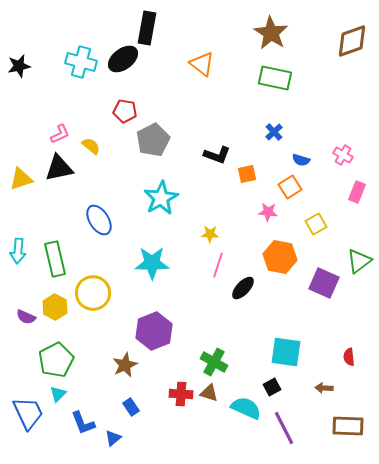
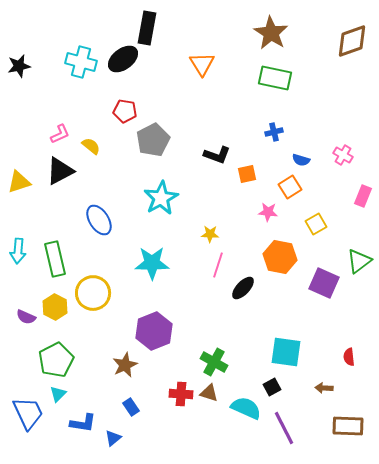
orange triangle at (202, 64): rotated 20 degrees clockwise
blue cross at (274, 132): rotated 30 degrees clockwise
black triangle at (59, 168): moved 1 px right, 3 px down; rotated 16 degrees counterclockwise
yellow triangle at (21, 179): moved 2 px left, 3 px down
pink rectangle at (357, 192): moved 6 px right, 4 px down
blue L-shape at (83, 423): rotated 60 degrees counterclockwise
